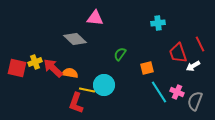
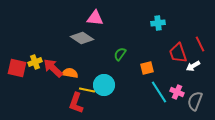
gray diamond: moved 7 px right, 1 px up; rotated 10 degrees counterclockwise
